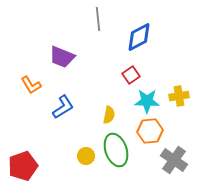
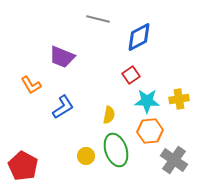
gray line: rotated 70 degrees counterclockwise
yellow cross: moved 3 px down
red pentagon: rotated 24 degrees counterclockwise
